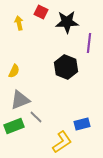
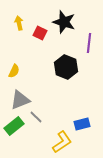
red square: moved 1 px left, 21 px down
black star: moved 3 px left; rotated 20 degrees clockwise
green rectangle: rotated 18 degrees counterclockwise
